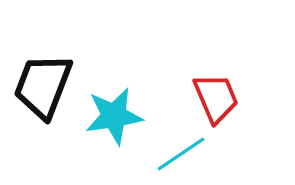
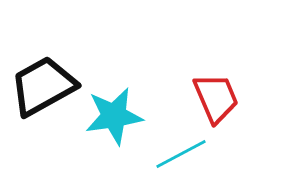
black trapezoid: rotated 40 degrees clockwise
cyan line: rotated 6 degrees clockwise
